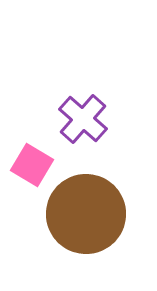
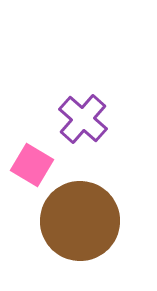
brown circle: moved 6 px left, 7 px down
